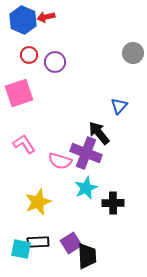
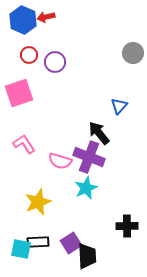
purple cross: moved 3 px right, 4 px down
black cross: moved 14 px right, 23 px down
